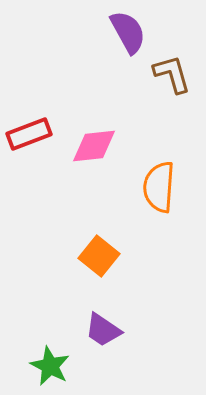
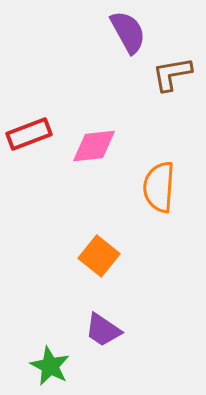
brown L-shape: rotated 84 degrees counterclockwise
